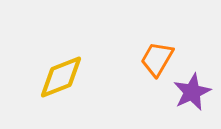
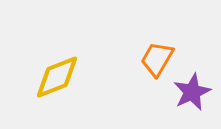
yellow diamond: moved 4 px left
